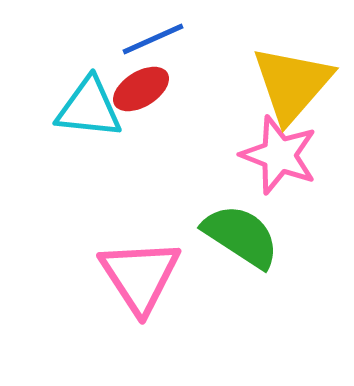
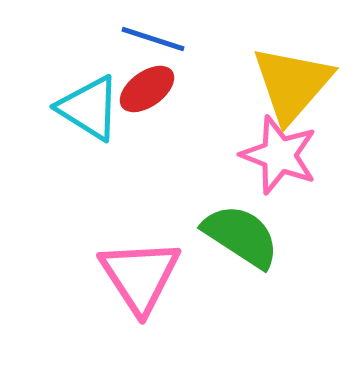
blue line: rotated 42 degrees clockwise
red ellipse: moved 6 px right; rotated 4 degrees counterclockwise
cyan triangle: rotated 26 degrees clockwise
